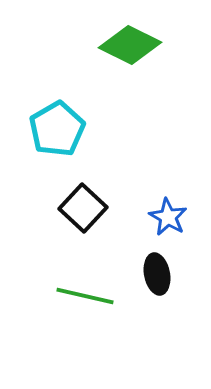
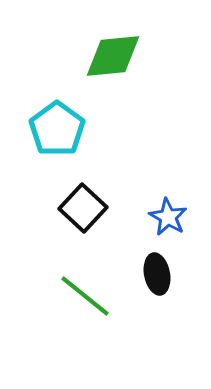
green diamond: moved 17 px left, 11 px down; rotated 32 degrees counterclockwise
cyan pentagon: rotated 6 degrees counterclockwise
green line: rotated 26 degrees clockwise
